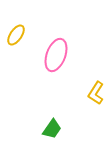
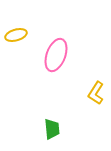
yellow ellipse: rotated 40 degrees clockwise
green trapezoid: rotated 40 degrees counterclockwise
